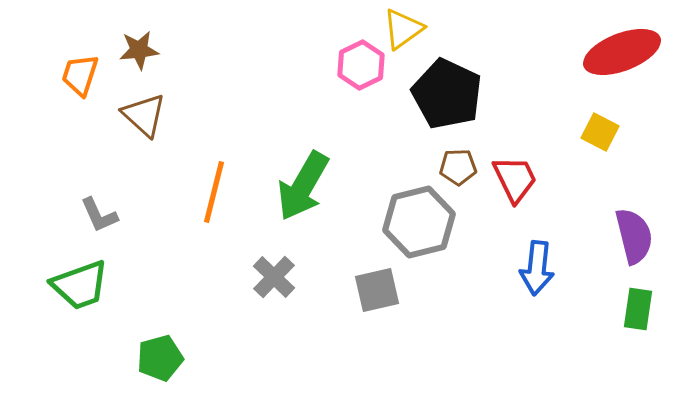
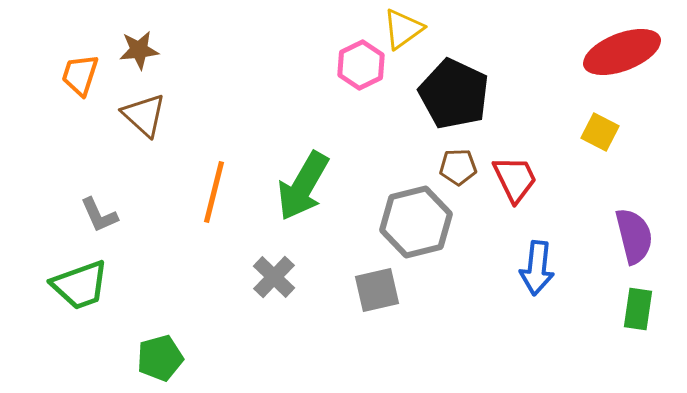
black pentagon: moved 7 px right
gray hexagon: moved 3 px left
